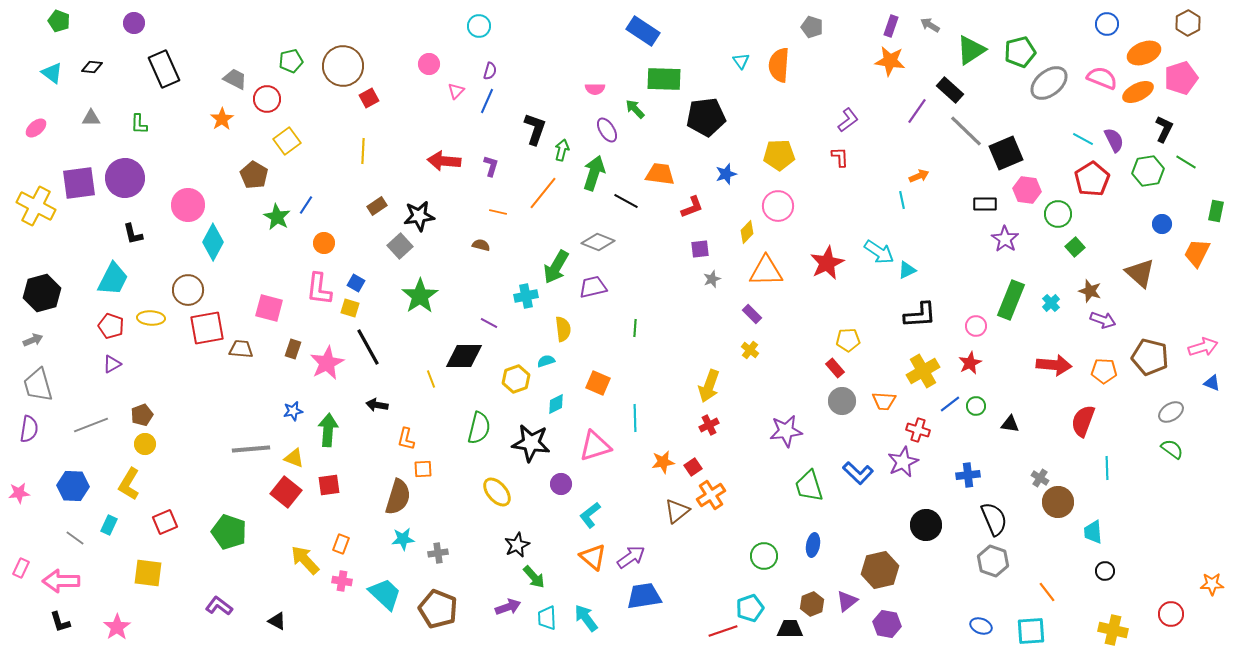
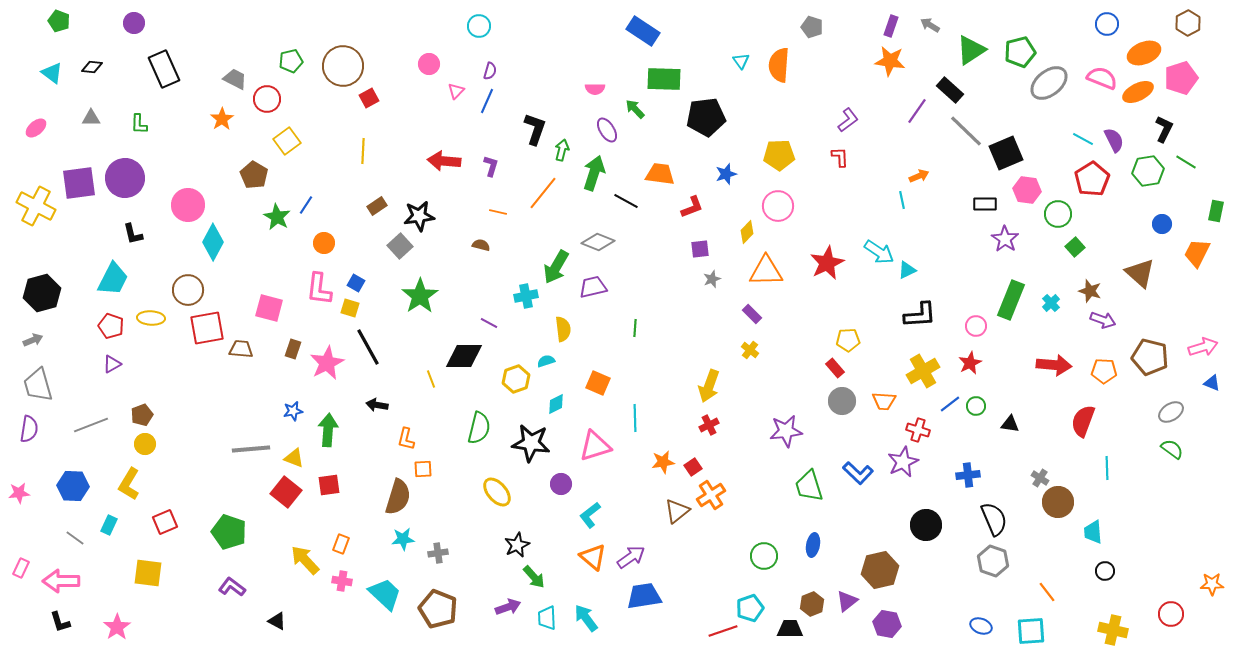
purple L-shape at (219, 606): moved 13 px right, 19 px up
